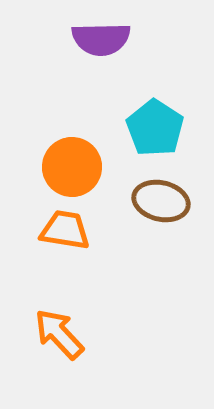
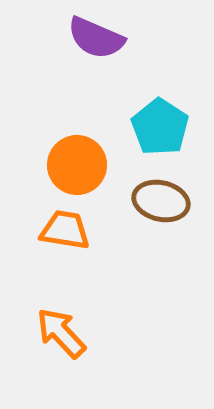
purple semicircle: moved 5 px left, 1 px up; rotated 24 degrees clockwise
cyan pentagon: moved 5 px right, 1 px up
orange circle: moved 5 px right, 2 px up
orange arrow: moved 2 px right, 1 px up
